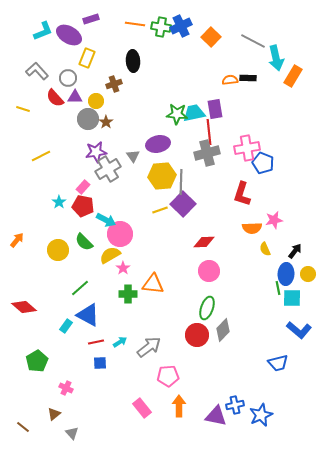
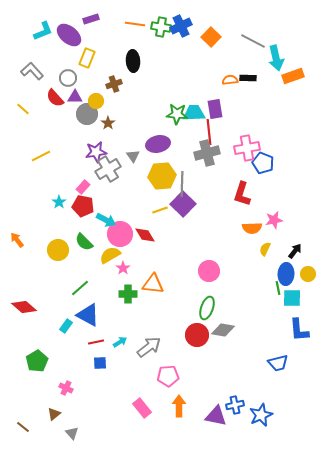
purple ellipse at (69, 35): rotated 10 degrees clockwise
gray L-shape at (37, 71): moved 5 px left
orange rectangle at (293, 76): rotated 40 degrees clockwise
yellow line at (23, 109): rotated 24 degrees clockwise
cyan trapezoid at (194, 113): rotated 10 degrees clockwise
gray circle at (88, 119): moved 1 px left, 5 px up
brown star at (106, 122): moved 2 px right, 1 px down
gray line at (181, 182): moved 1 px right, 2 px down
orange arrow at (17, 240): rotated 77 degrees counterclockwise
red diamond at (204, 242): moved 59 px left, 7 px up; rotated 60 degrees clockwise
yellow semicircle at (265, 249): rotated 48 degrees clockwise
gray diamond at (223, 330): rotated 55 degrees clockwise
blue L-shape at (299, 330): rotated 45 degrees clockwise
